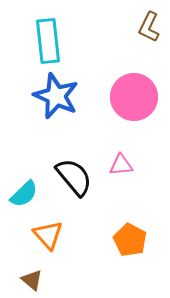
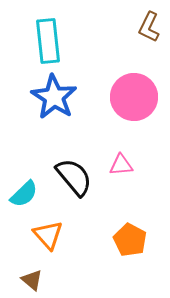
blue star: moved 2 px left, 1 px down; rotated 9 degrees clockwise
